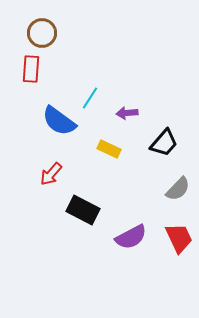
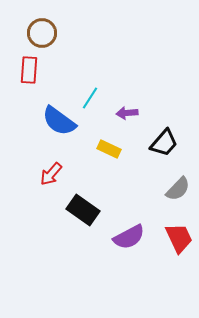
red rectangle: moved 2 px left, 1 px down
black rectangle: rotated 8 degrees clockwise
purple semicircle: moved 2 px left
